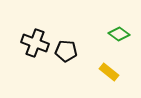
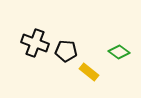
green diamond: moved 18 px down
yellow rectangle: moved 20 px left
